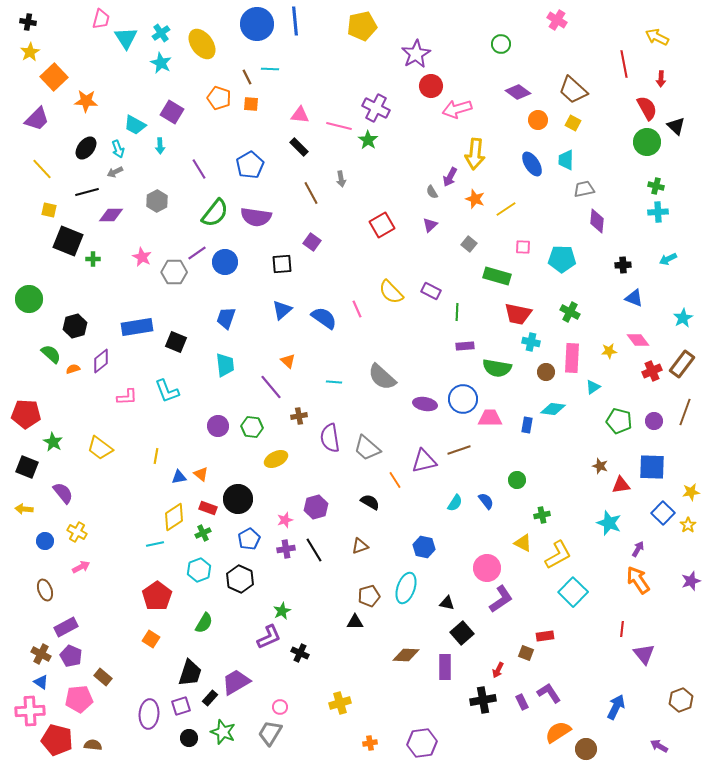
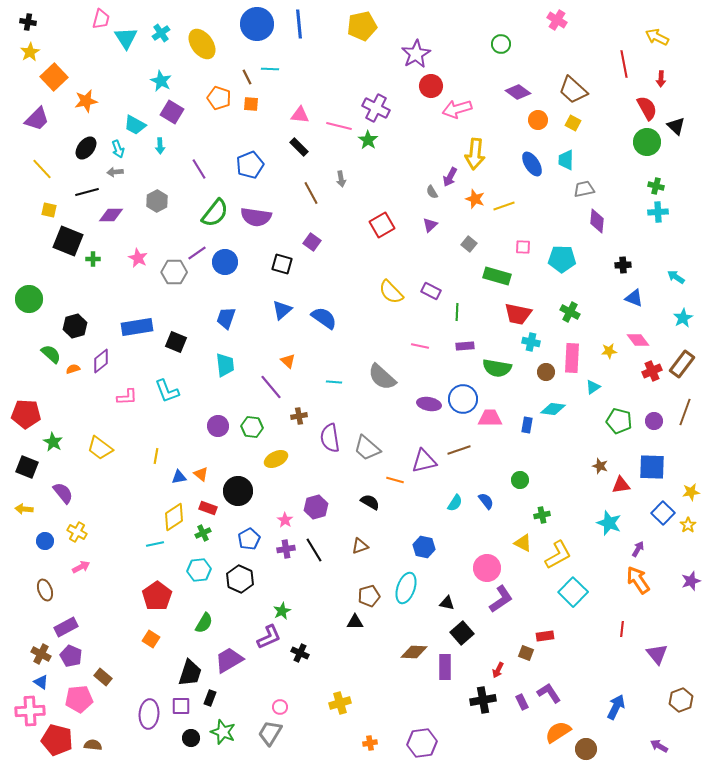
blue line at (295, 21): moved 4 px right, 3 px down
cyan star at (161, 63): moved 18 px down
orange star at (86, 101): rotated 15 degrees counterclockwise
blue pentagon at (250, 165): rotated 8 degrees clockwise
gray arrow at (115, 172): rotated 21 degrees clockwise
yellow line at (506, 209): moved 2 px left, 3 px up; rotated 15 degrees clockwise
pink star at (142, 257): moved 4 px left, 1 px down
cyan arrow at (668, 259): moved 8 px right, 18 px down; rotated 60 degrees clockwise
black square at (282, 264): rotated 20 degrees clockwise
pink line at (357, 309): moved 63 px right, 37 px down; rotated 54 degrees counterclockwise
purple ellipse at (425, 404): moved 4 px right
orange line at (395, 480): rotated 42 degrees counterclockwise
green circle at (517, 480): moved 3 px right
black circle at (238, 499): moved 8 px up
pink star at (285, 520): rotated 21 degrees counterclockwise
cyan hexagon at (199, 570): rotated 15 degrees clockwise
purple triangle at (644, 654): moved 13 px right
brown diamond at (406, 655): moved 8 px right, 3 px up
purple trapezoid at (236, 682): moved 7 px left, 22 px up
black rectangle at (210, 698): rotated 21 degrees counterclockwise
purple square at (181, 706): rotated 18 degrees clockwise
black circle at (189, 738): moved 2 px right
